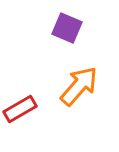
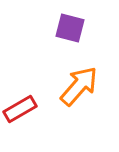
purple square: moved 3 px right; rotated 8 degrees counterclockwise
